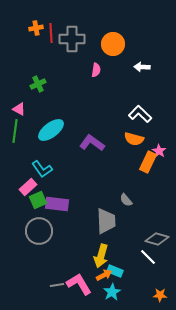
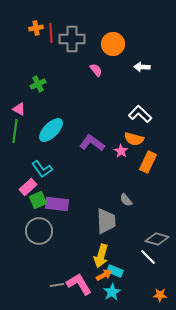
pink semicircle: rotated 48 degrees counterclockwise
cyan ellipse: rotated 8 degrees counterclockwise
pink star: moved 38 px left
